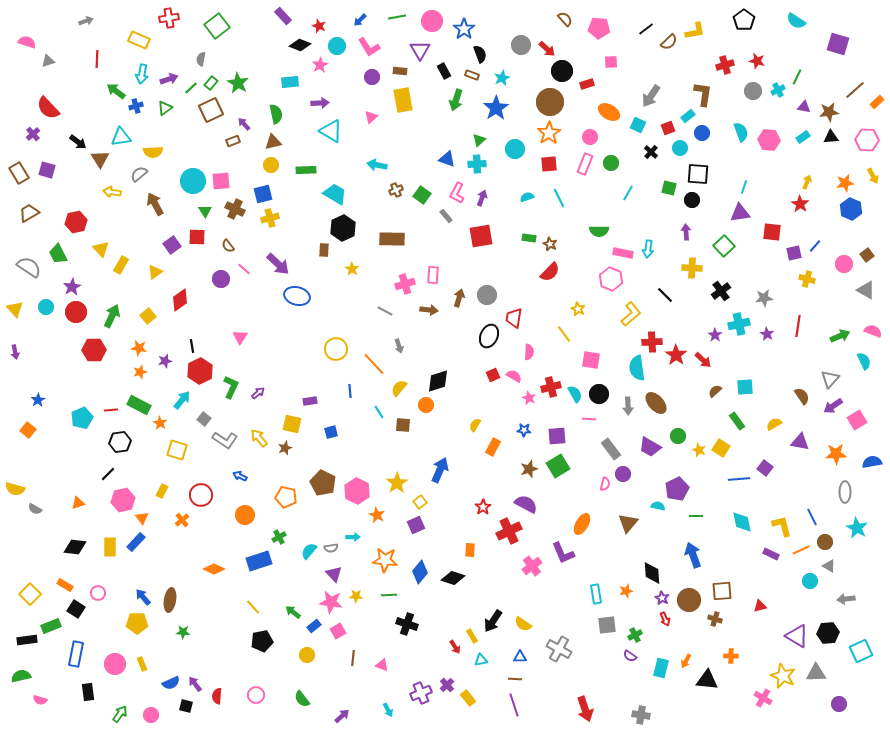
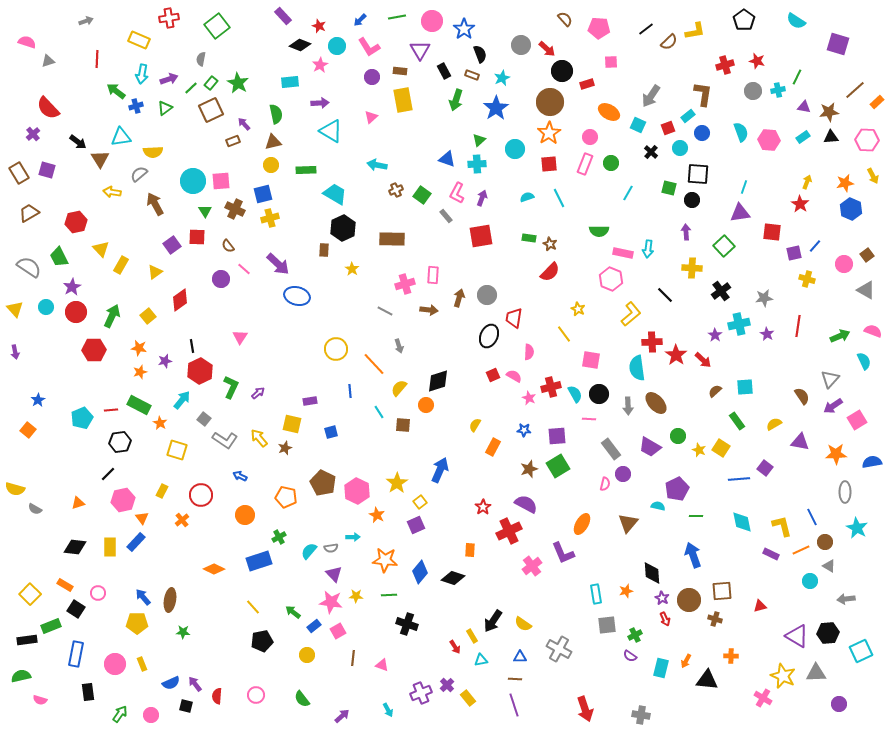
cyan cross at (778, 90): rotated 16 degrees clockwise
green trapezoid at (58, 254): moved 1 px right, 3 px down
